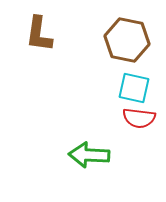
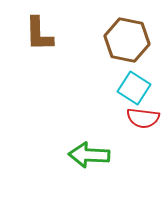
brown L-shape: rotated 9 degrees counterclockwise
cyan square: rotated 20 degrees clockwise
red semicircle: moved 4 px right
